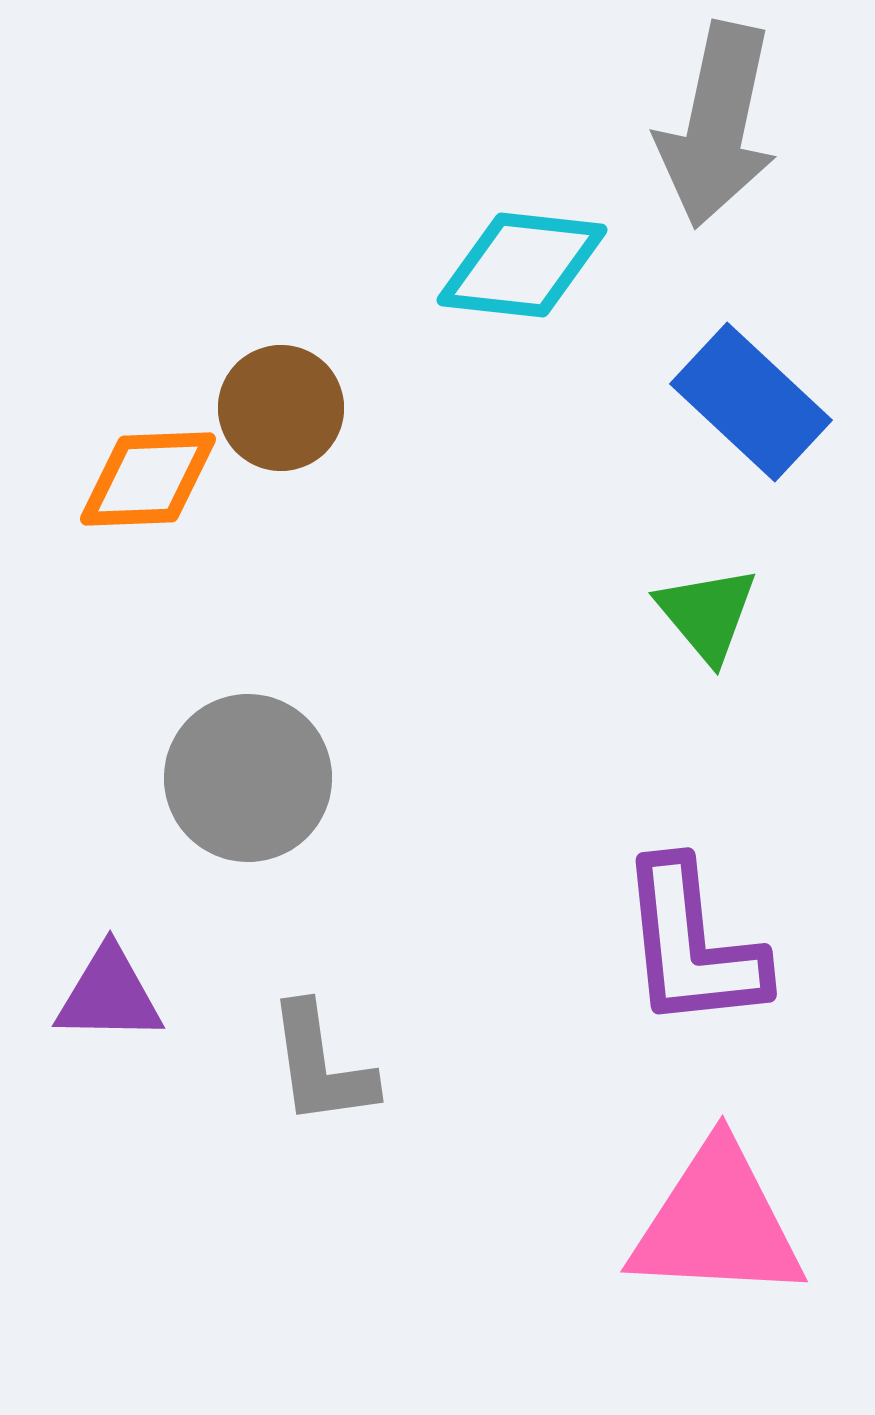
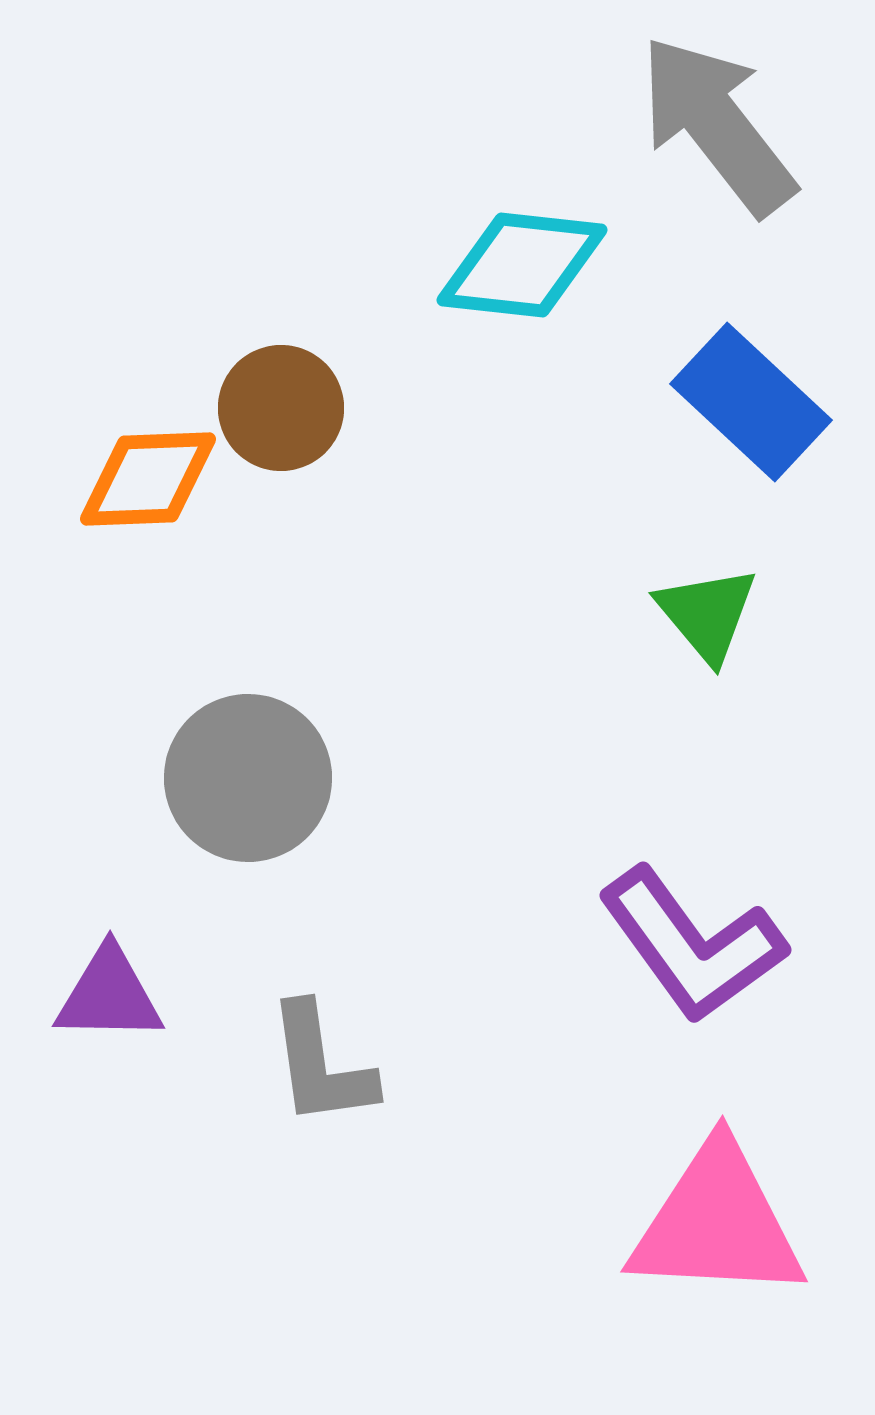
gray arrow: rotated 130 degrees clockwise
purple L-shape: rotated 30 degrees counterclockwise
